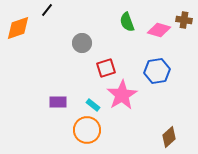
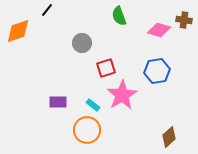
green semicircle: moved 8 px left, 6 px up
orange diamond: moved 3 px down
